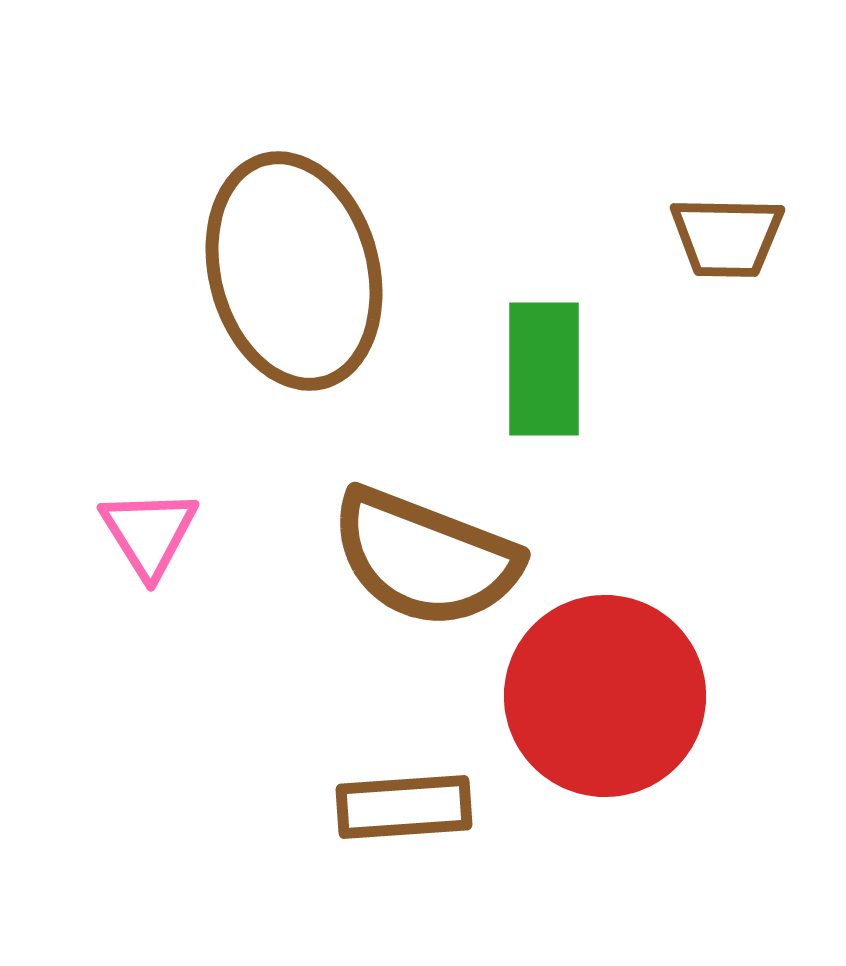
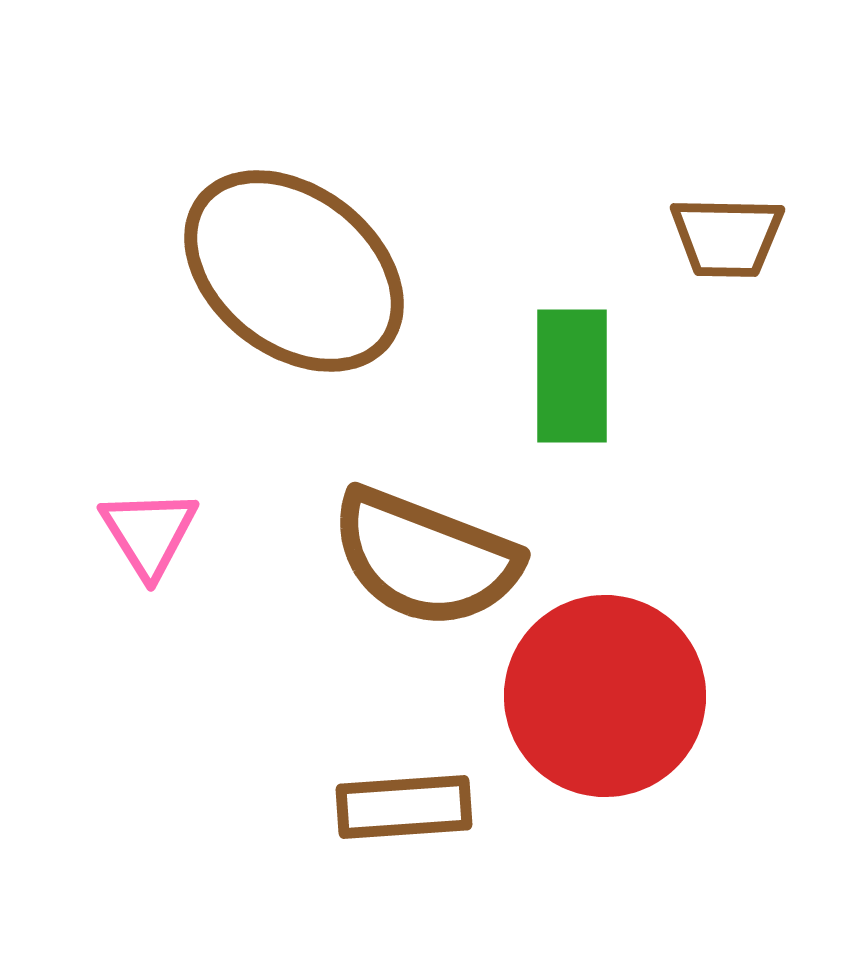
brown ellipse: rotated 37 degrees counterclockwise
green rectangle: moved 28 px right, 7 px down
